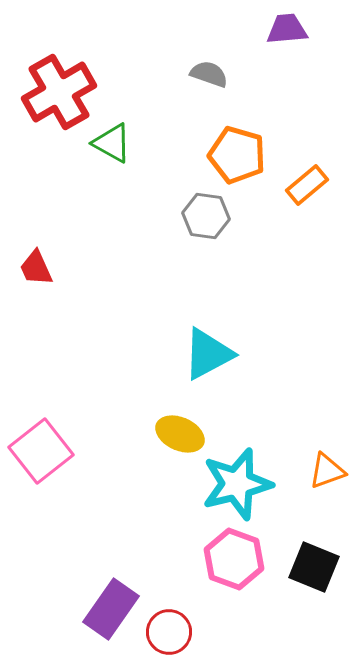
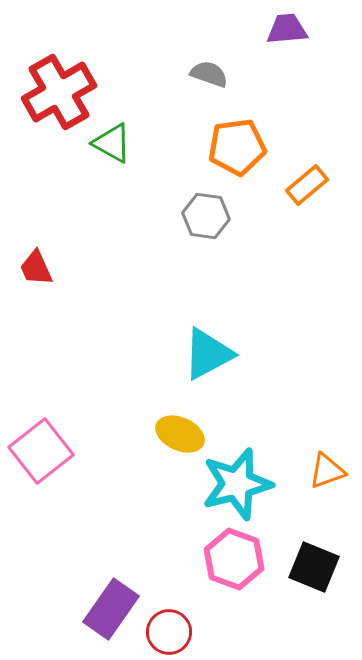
orange pentagon: moved 8 px up; rotated 24 degrees counterclockwise
